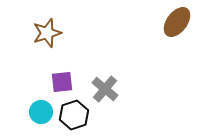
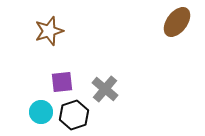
brown star: moved 2 px right, 2 px up
